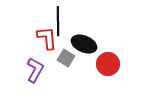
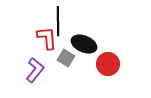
purple L-shape: rotated 10 degrees clockwise
